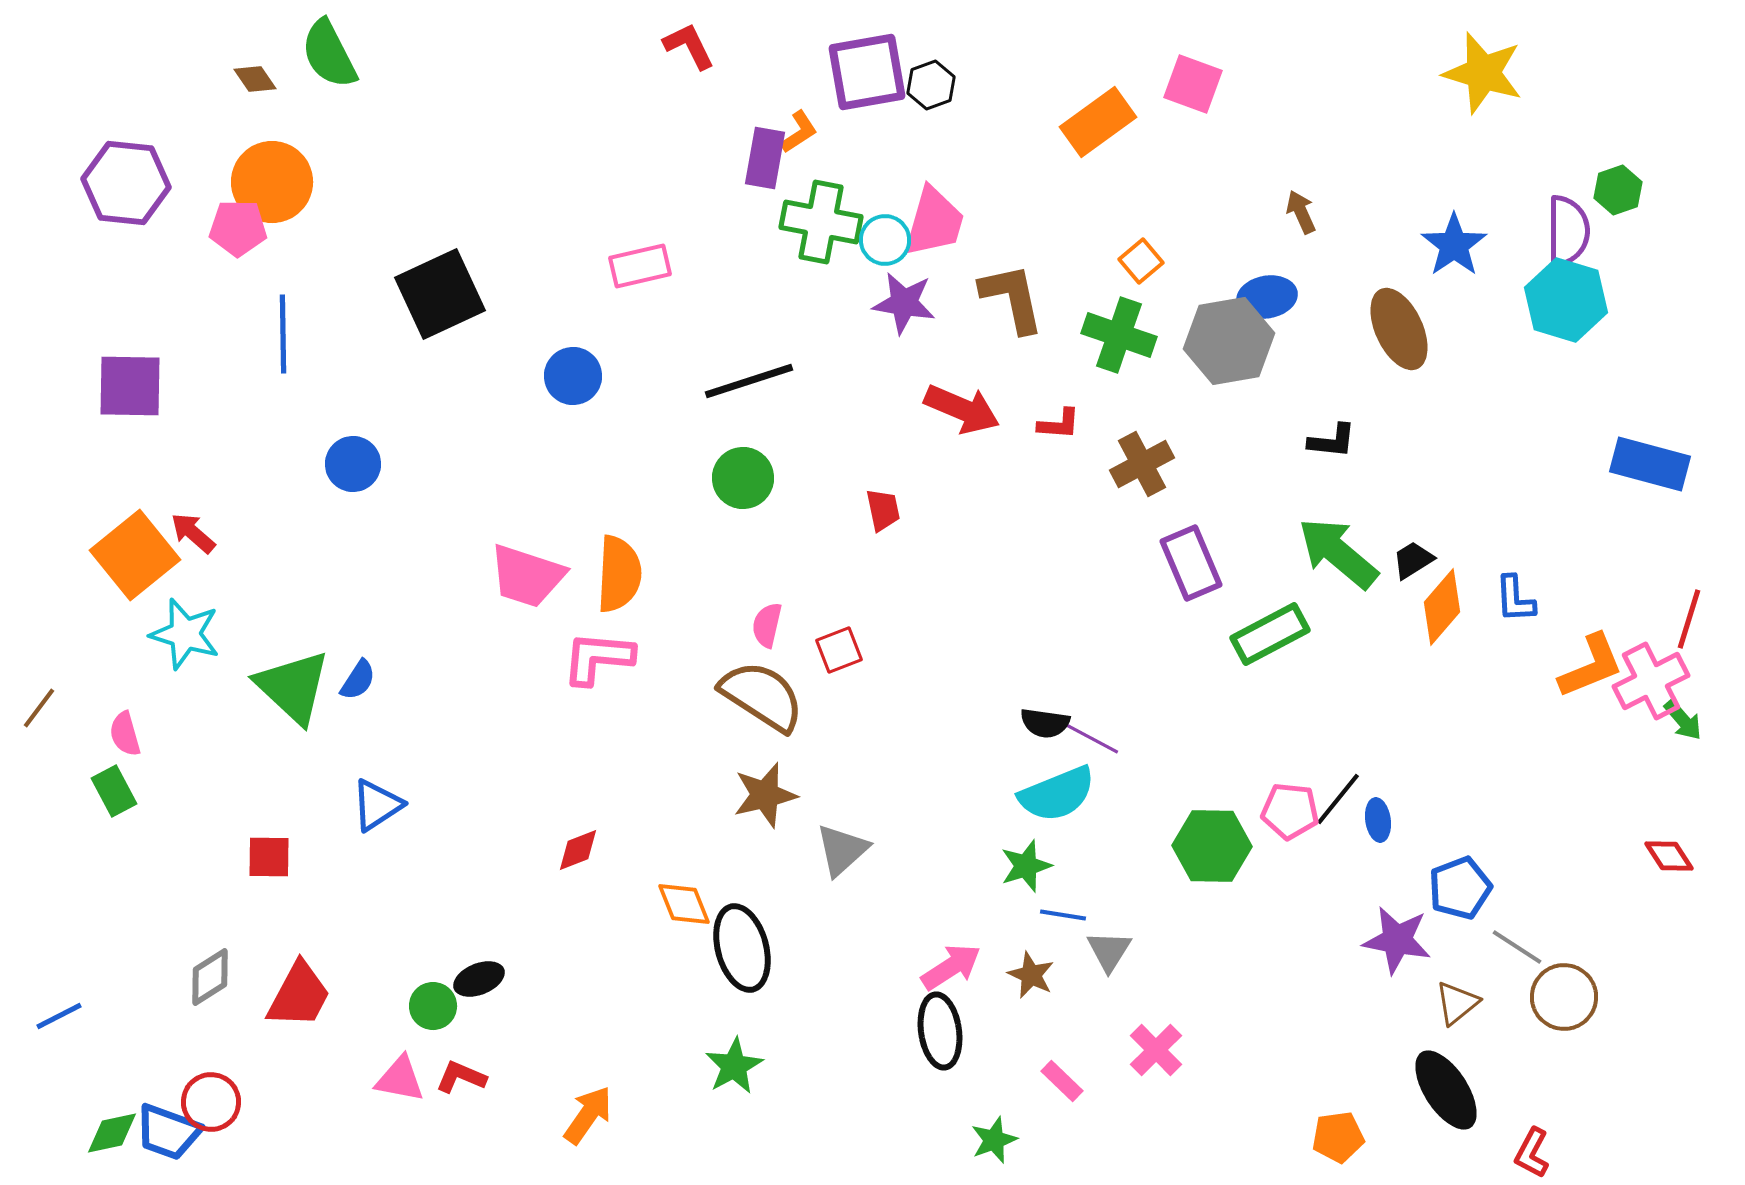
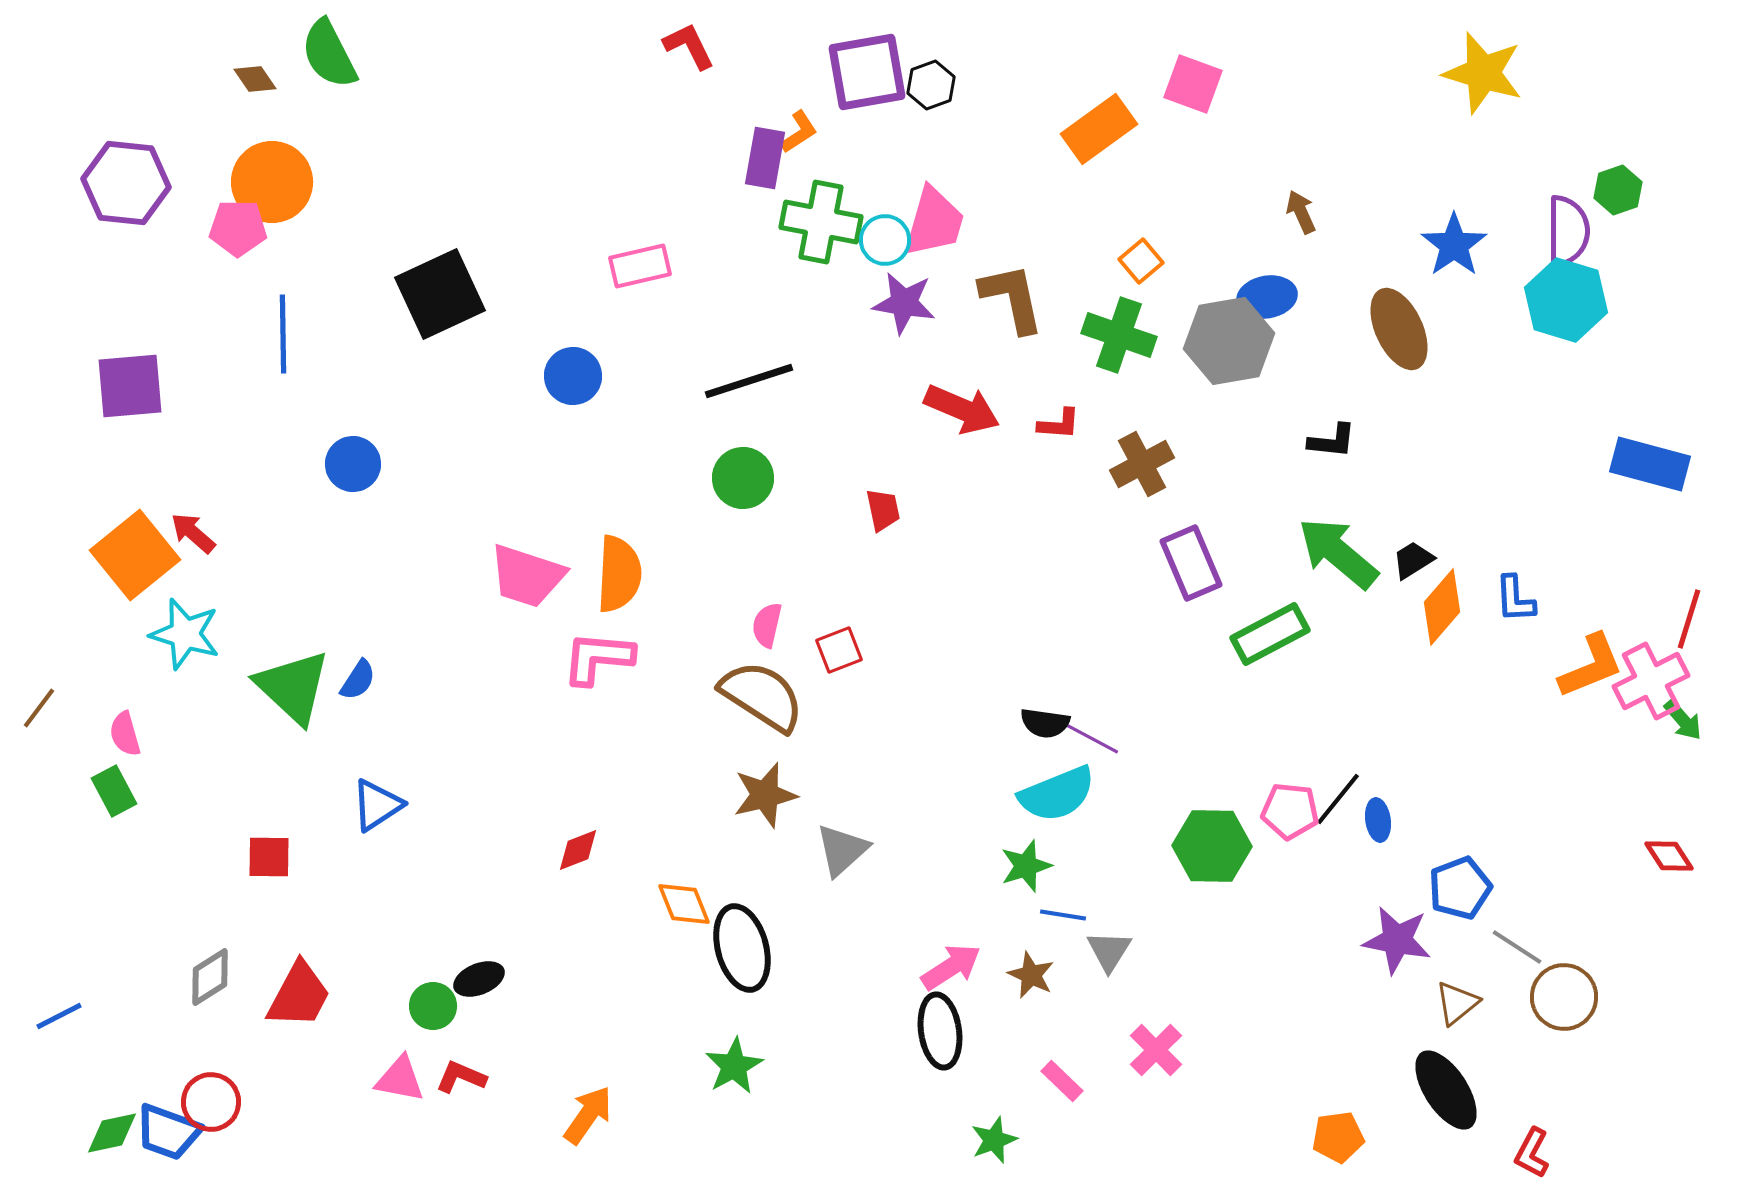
orange rectangle at (1098, 122): moved 1 px right, 7 px down
purple square at (130, 386): rotated 6 degrees counterclockwise
